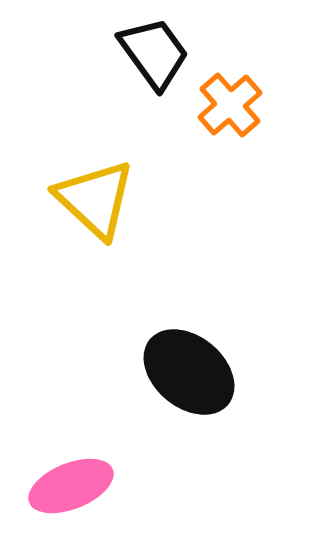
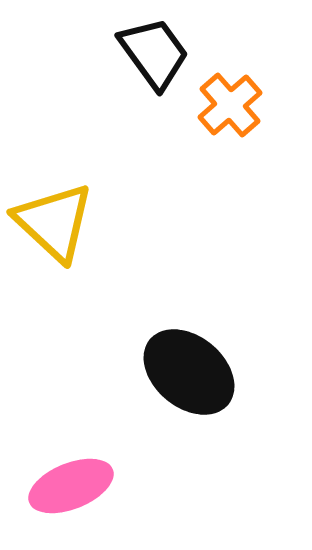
yellow triangle: moved 41 px left, 23 px down
